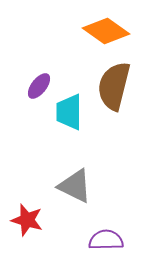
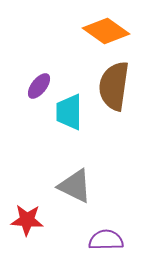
brown semicircle: rotated 6 degrees counterclockwise
red star: rotated 12 degrees counterclockwise
